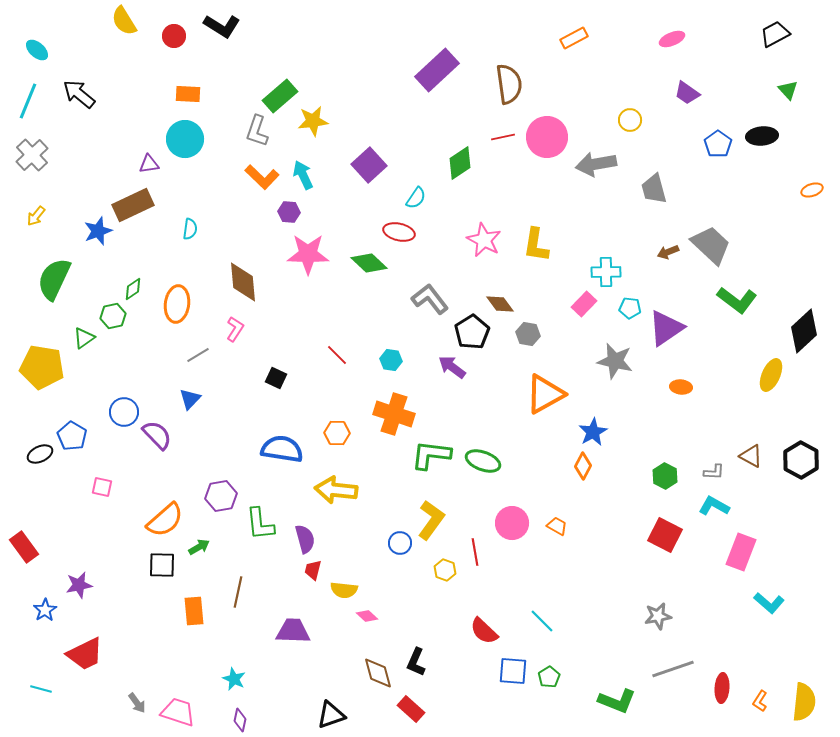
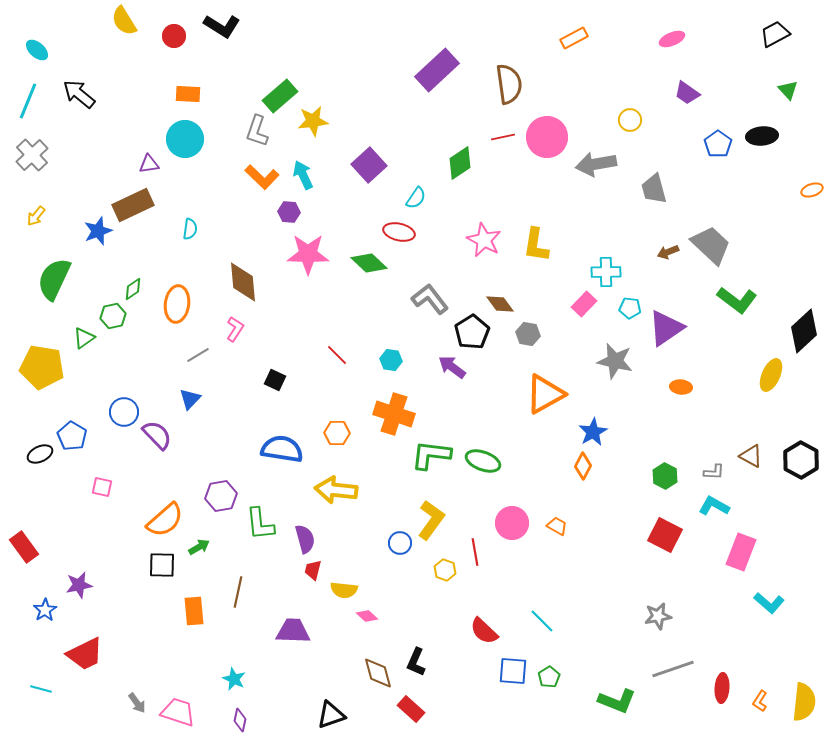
black square at (276, 378): moved 1 px left, 2 px down
